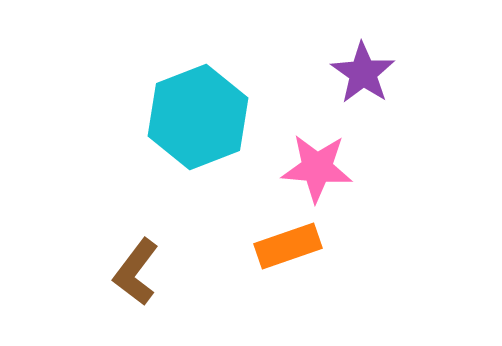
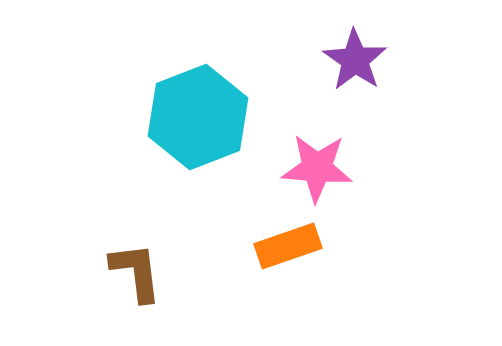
purple star: moved 8 px left, 13 px up
brown L-shape: rotated 136 degrees clockwise
